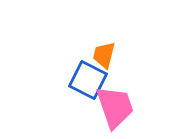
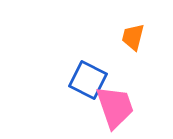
orange trapezoid: moved 29 px right, 18 px up
